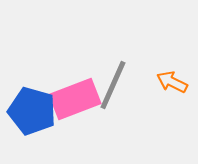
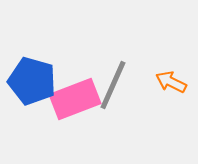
orange arrow: moved 1 px left
blue pentagon: moved 30 px up
